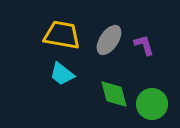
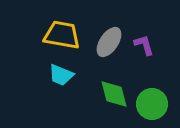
gray ellipse: moved 2 px down
cyan trapezoid: moved 1 px left, 1 px down; rotated 16 degrees counterclockwise
